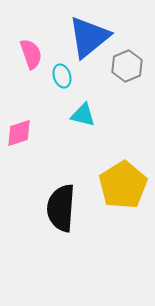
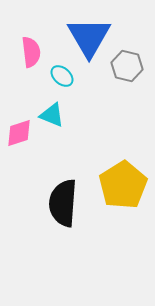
blue triangle: rotated 21 degrees counterclockwise
pink semicircle: moved 2 px up; rotated 12 degrees clockwise
gray hexagon: rotated 24 degrees counterclockwise
cyan ellipse: rotated 30 degrees counterclockwise
cyan triangle: moved 31 px left; rotated 8 degrees clockwise
black semicircle: moved 2 px right, 5 px up
